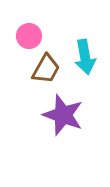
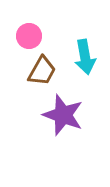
brown trapezoid: moved 4 px left, 2 px down
